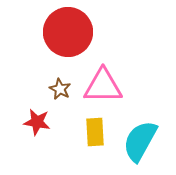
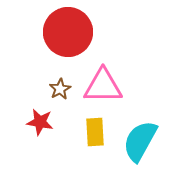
brown star: rotated 15 degrees clockwise
red star: moved 3 px right
